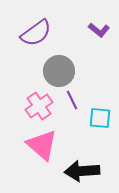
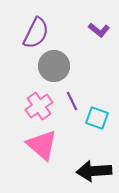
purple semicircle: rotated 28 degrees counterclockwise
gray circle: moved 5 px left, 5 px up
purple line: moved 1 px down
cyan square: moved 3 px left; rotated 15 degrees clockwise
black arrow: moved 12 px right
